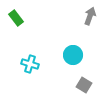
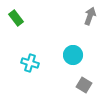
cyan cross: moved 1 px up
